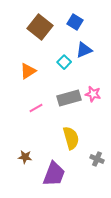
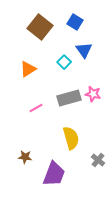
blue triangle: rotated 42 degrees counterclockwise
orange triangle: moved 2 px up
gray cross: moved 1 px right, 1 px down; rotated 16 degrees clockwise
